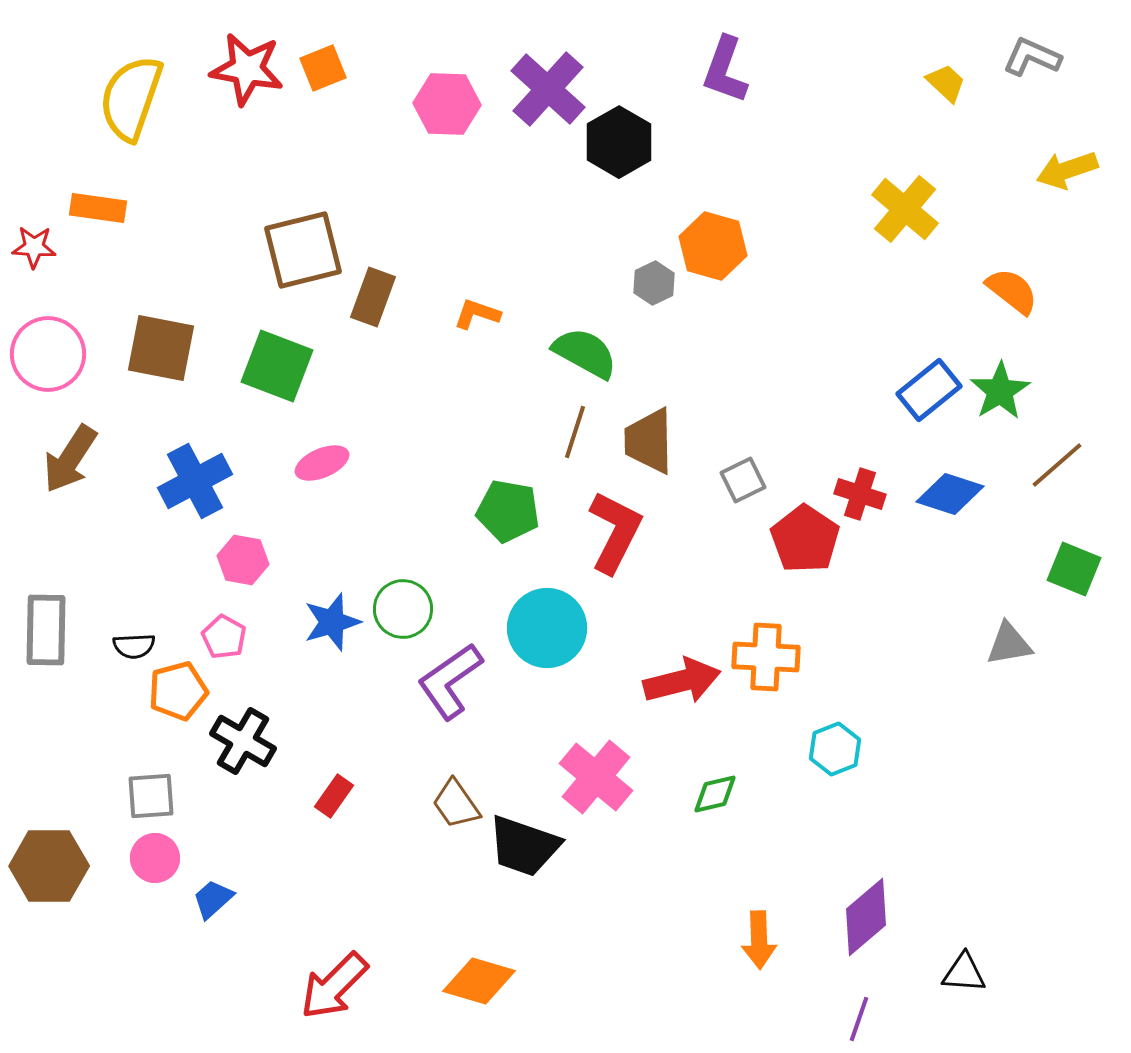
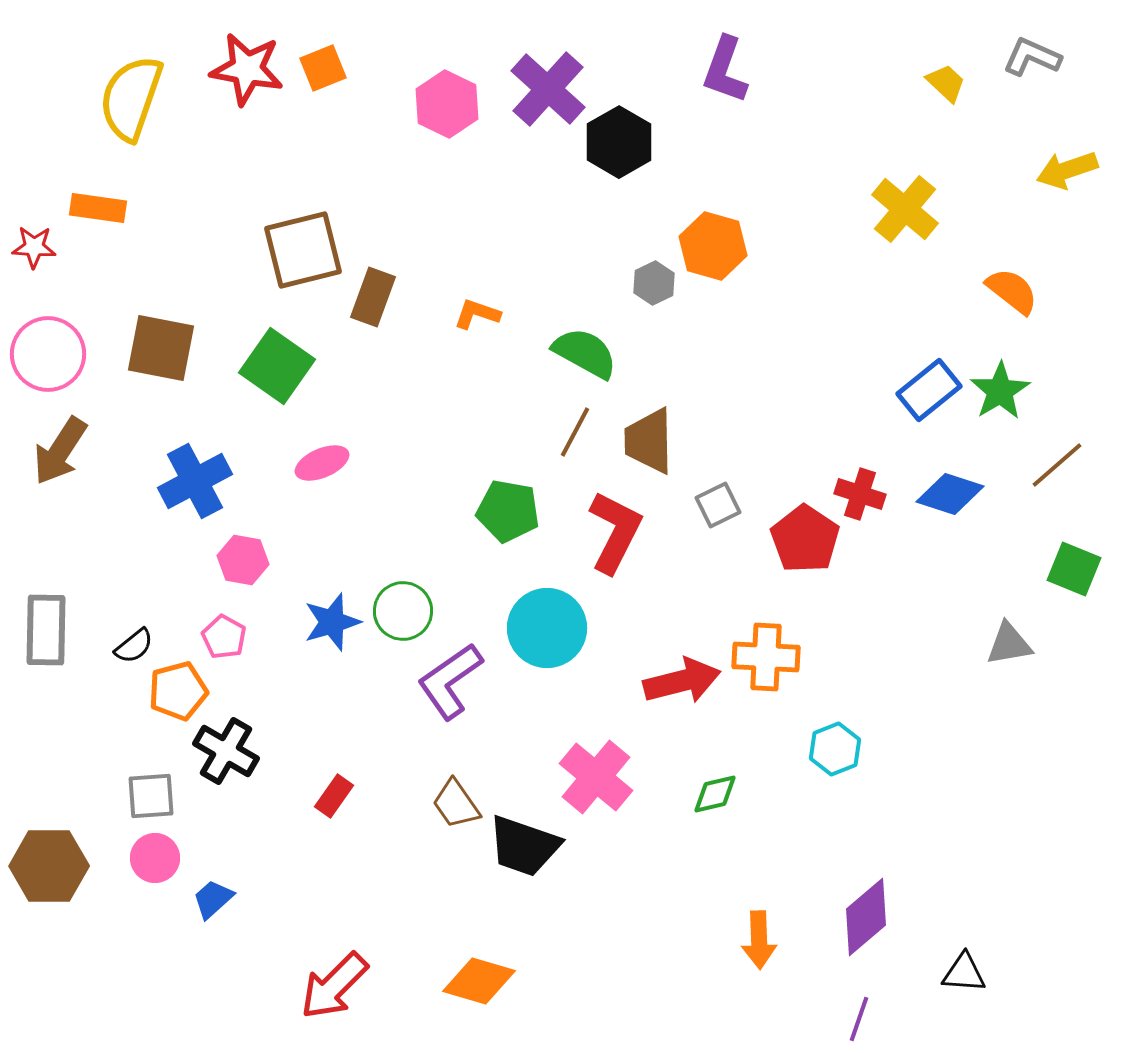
pink hexagon at (447, 104): rotated 24 degrees clockwise
green square at (277, 366): rotated 14 degrees clockwise
brown line at (575, 432): rotated 10 degrees clockwise
brown arrow at (70, 459): moved 10 px left, 8 px up
gray square at (743, 480): moved 25 px left, 25 px down
green circle at (403, 609): moved 2 px down
black semicircle at (134, 646): rotated 36 degrees counterclockwise
black cross at (243, 741): moved 17 px left, 10 px down
